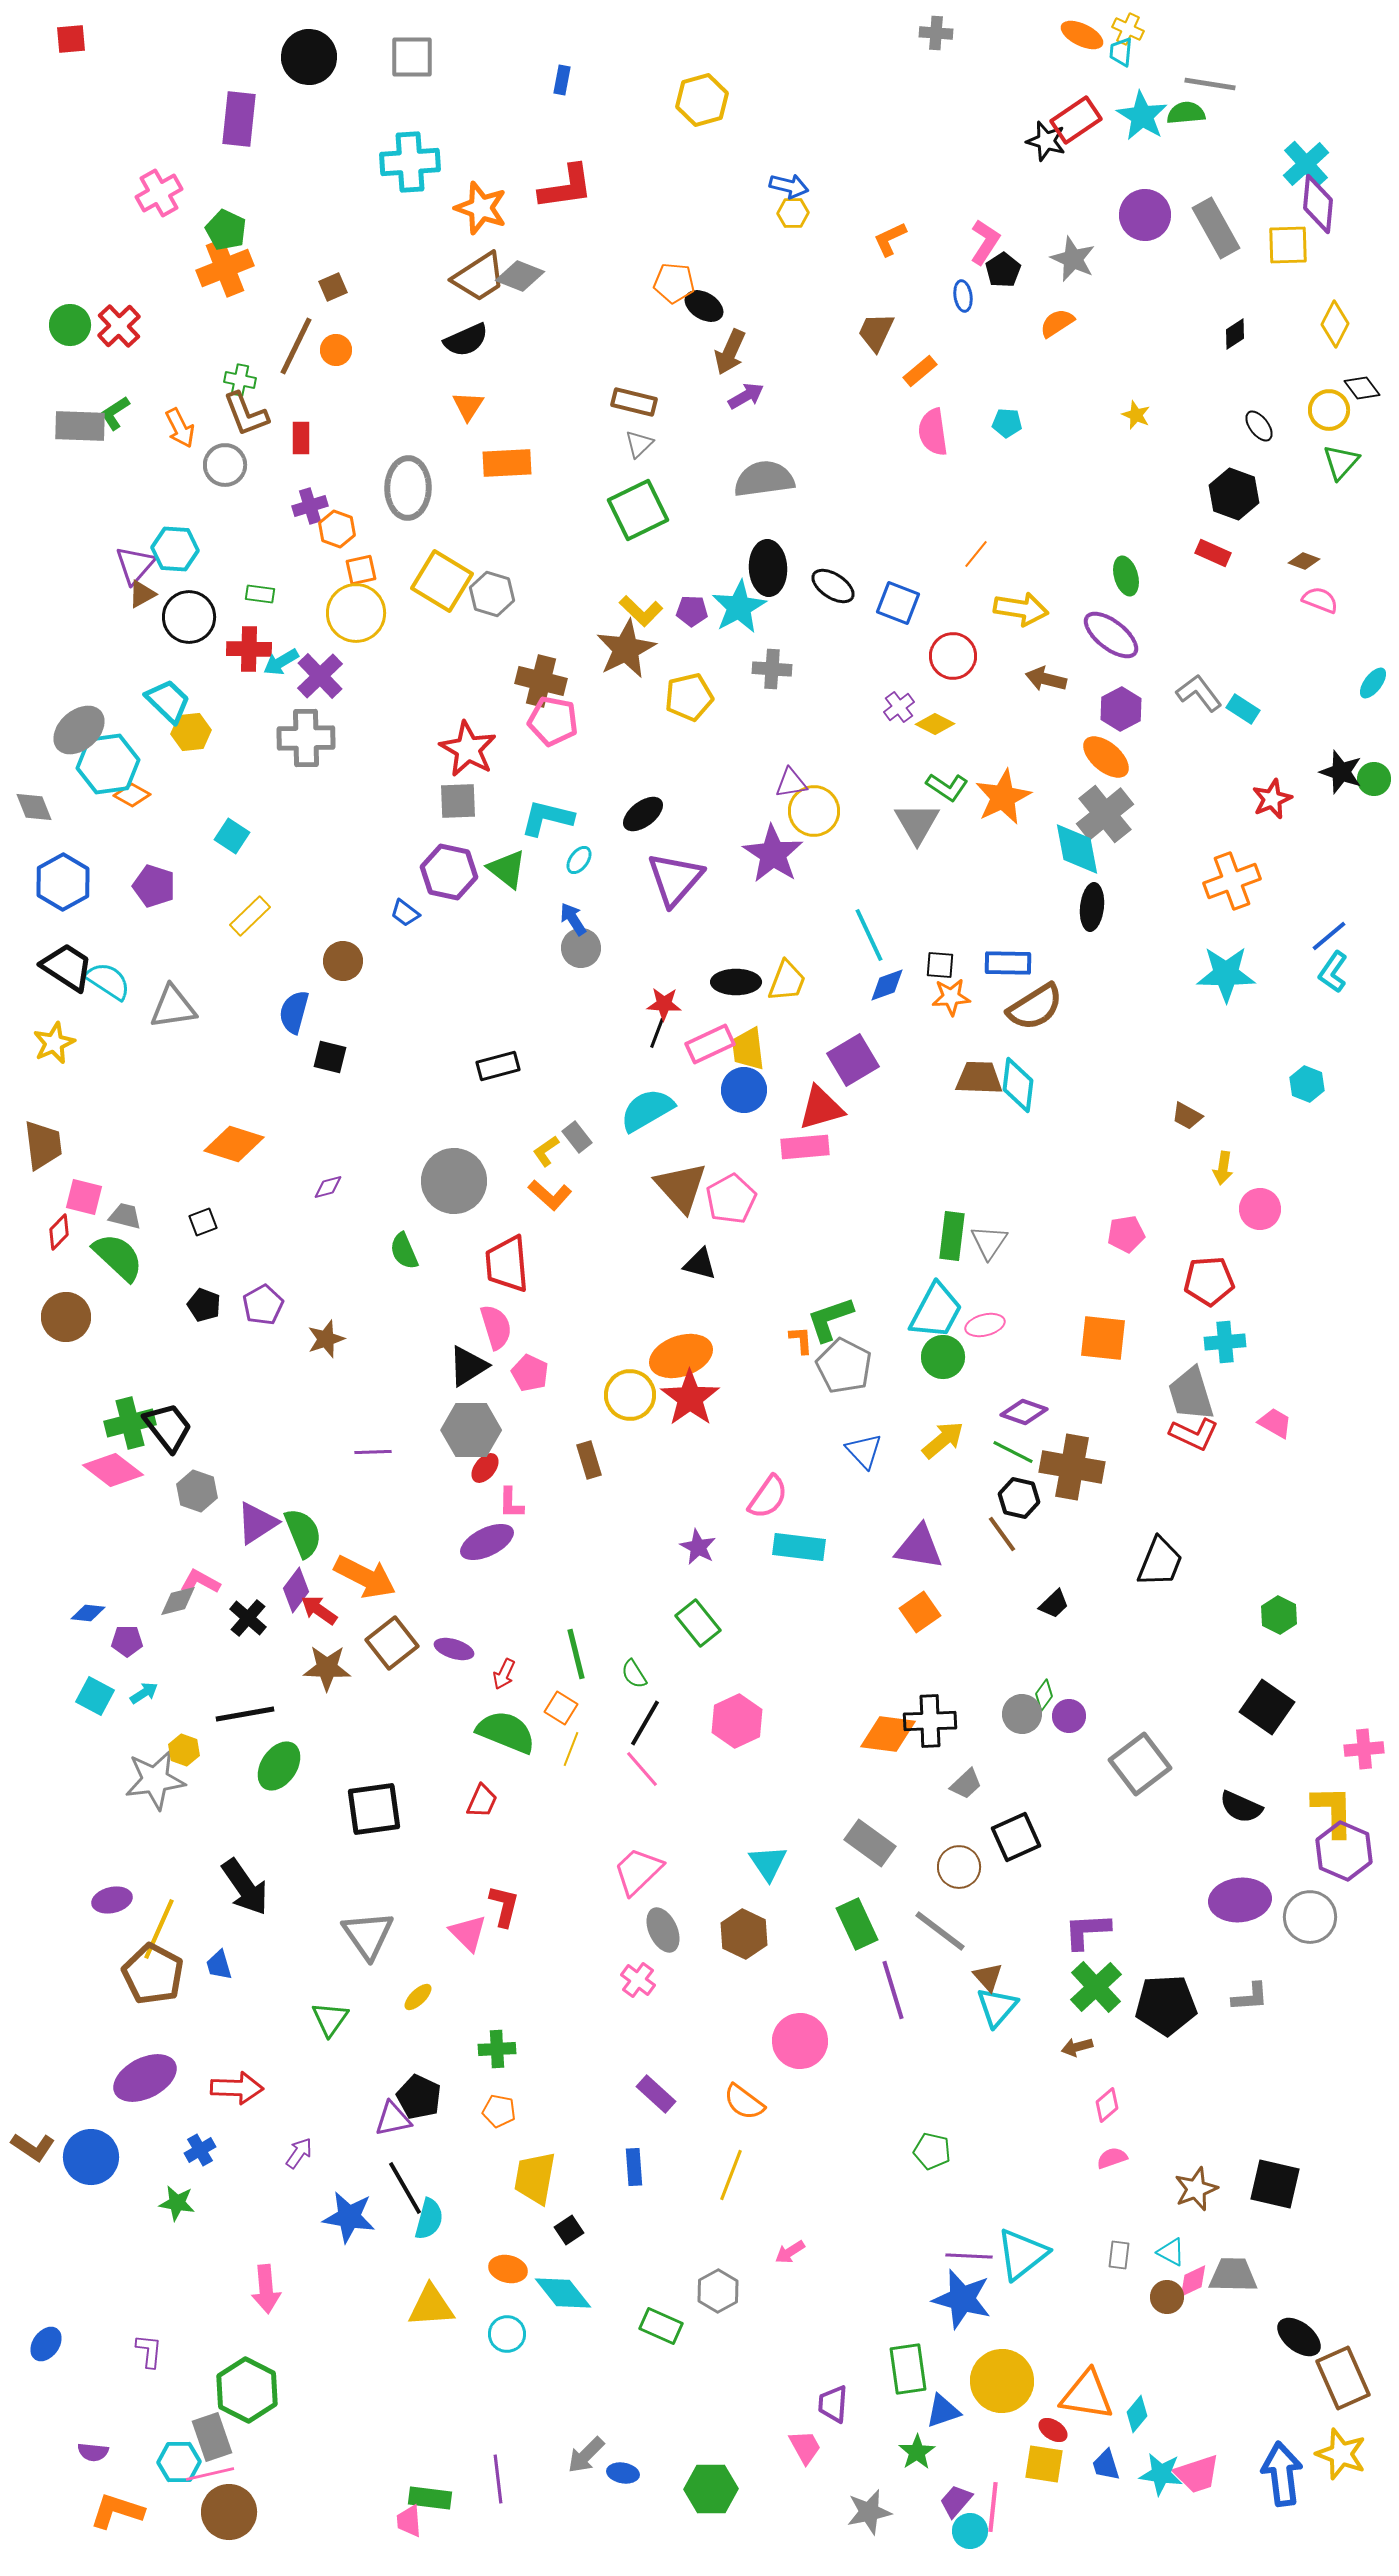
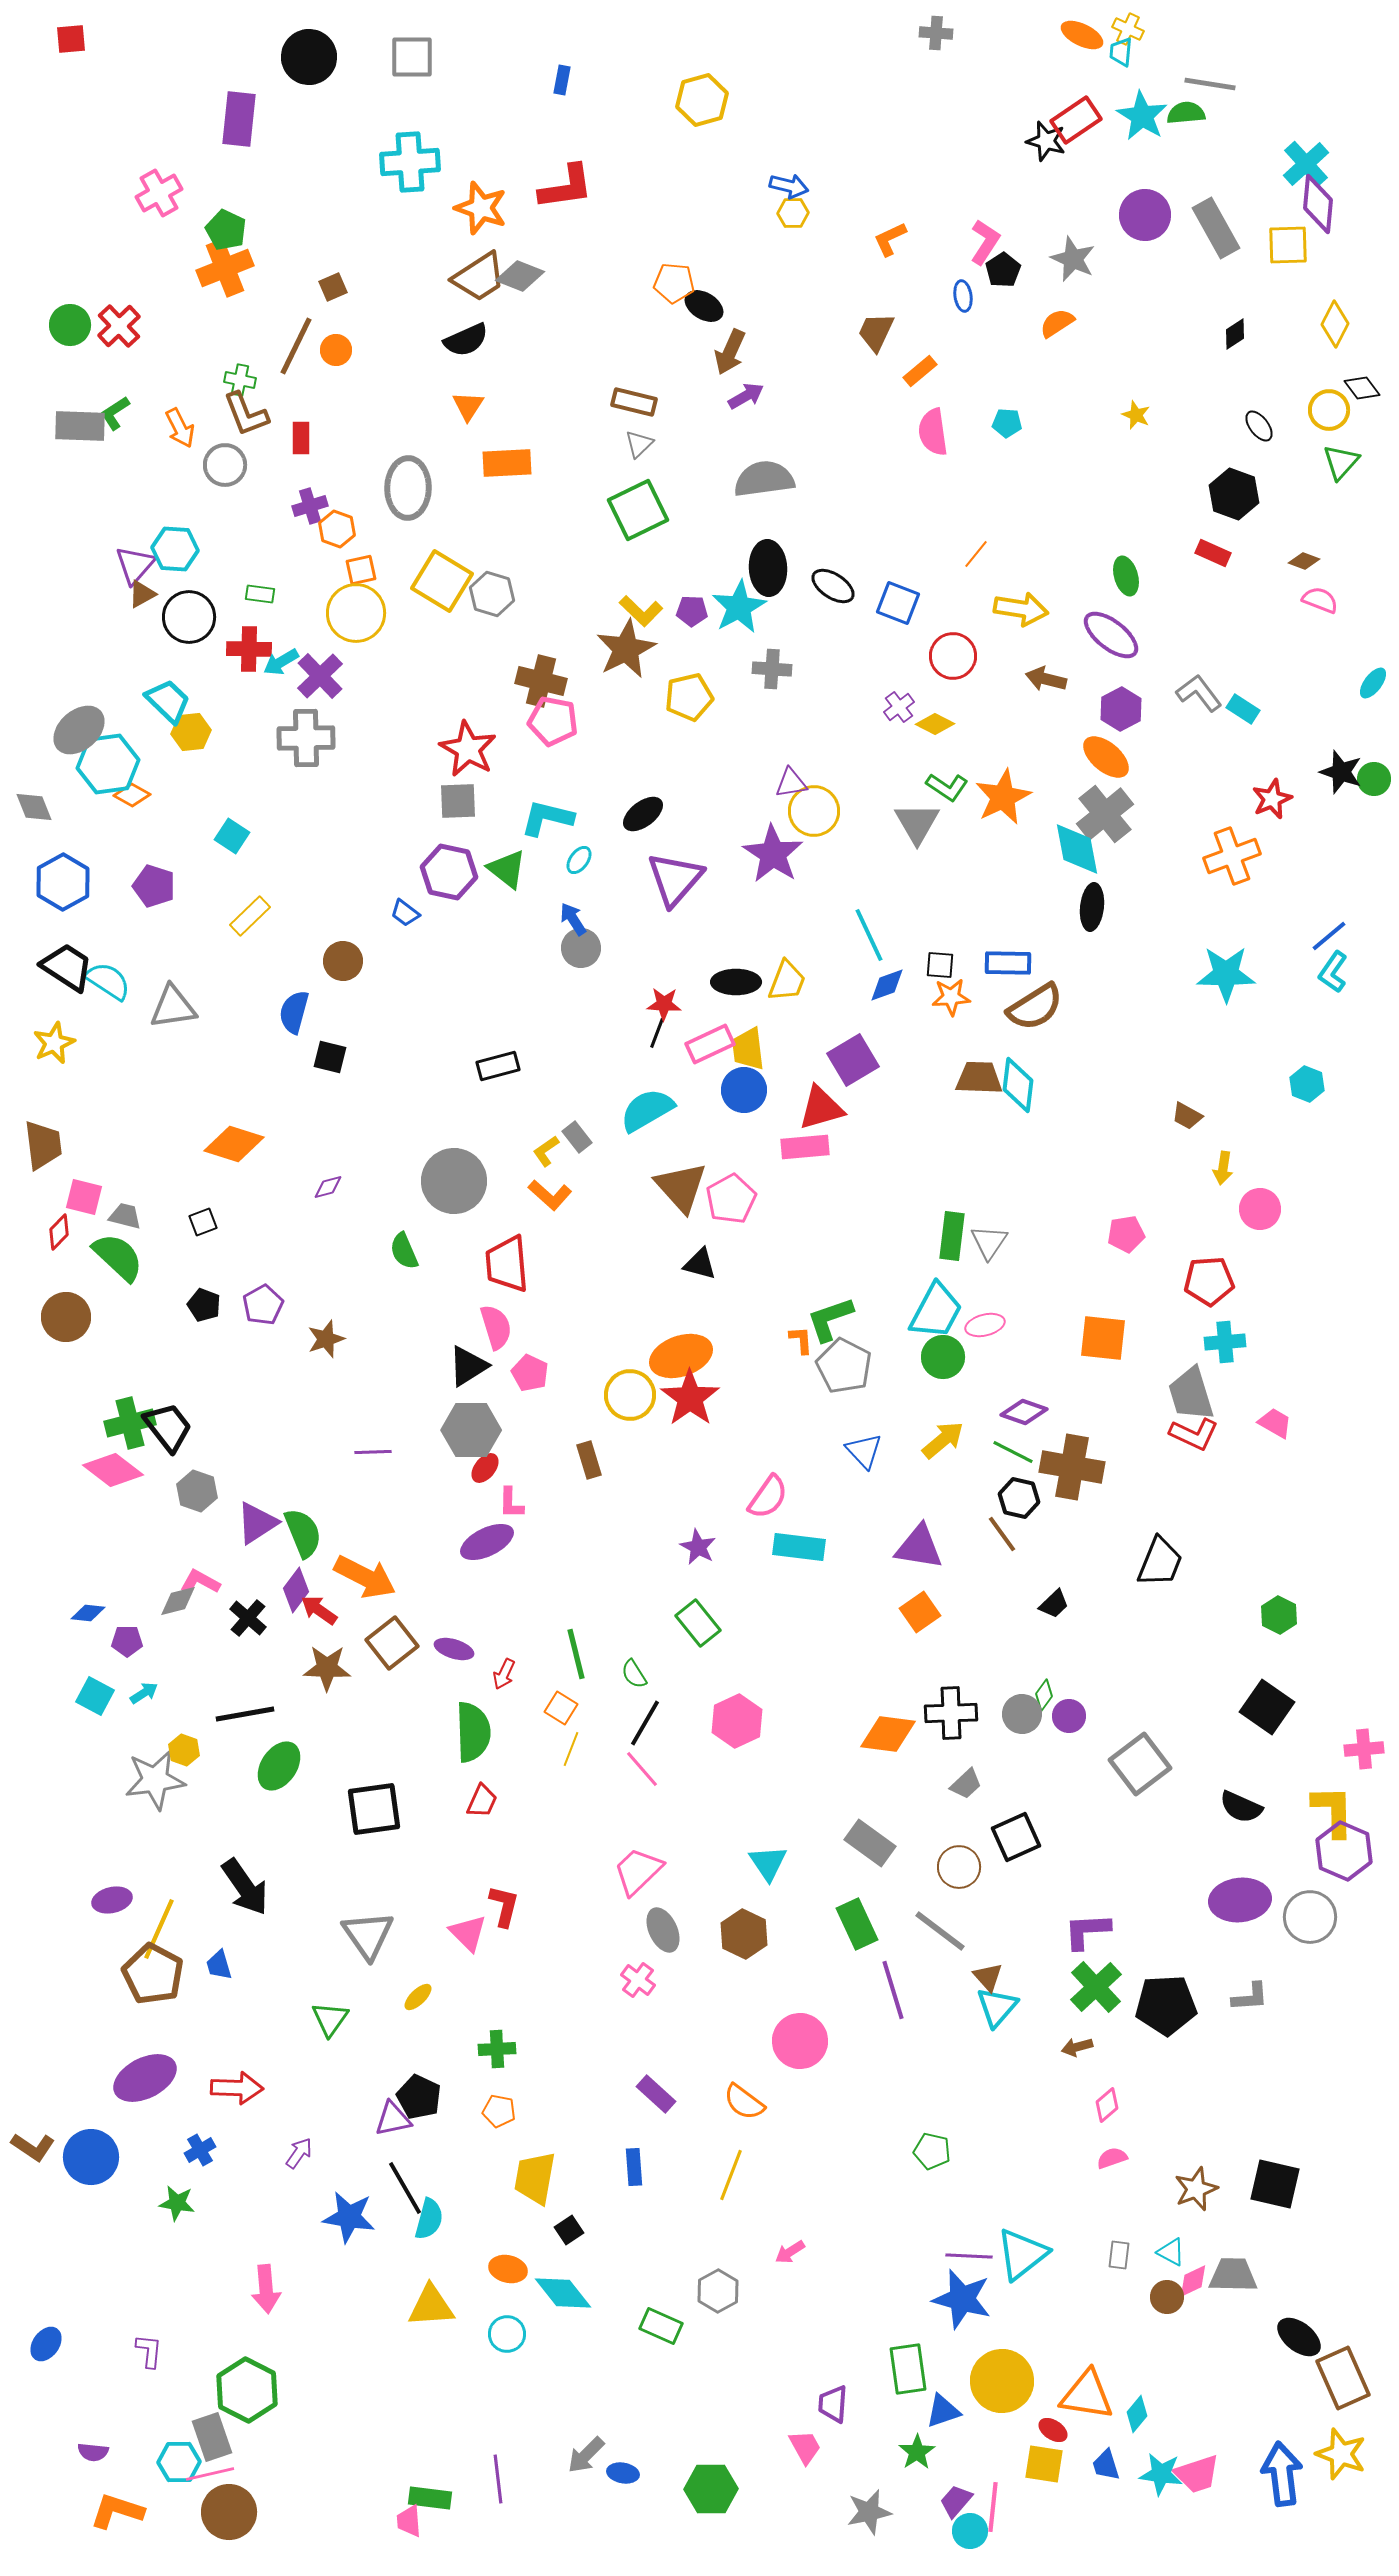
orange cross at (1232, 881): moved 25 px up
black cross at (930, 1721): moved 21 px right, 8 px up
green semicircle at (506, 1732): moved 33 px left; rotated 66 degrees clockwise
